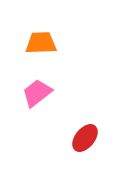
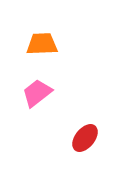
orange trapezoid: moved 1 px right, 1 px down
